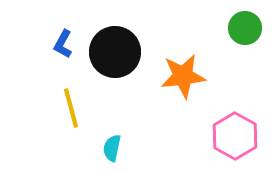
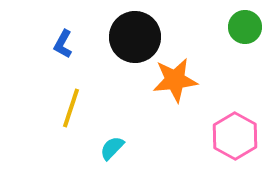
green circle: moved 1 px up
black circle: moved 20 px right, 15 px up
orange star: moved 8 px left, 4 px down
yellow line: rotated 33 degrees clockwise
cyan semicircle: rotated 32 degrees clockwise
